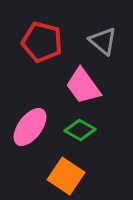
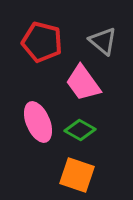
pink trapezoid: moved 3 px up
pink ellipse: moved 8 px right, 5 px up; rotated 60 degrees counterclockwise
orange square: moved 11 px right, 1 px up; rotated 15 degrees counterclockwise
